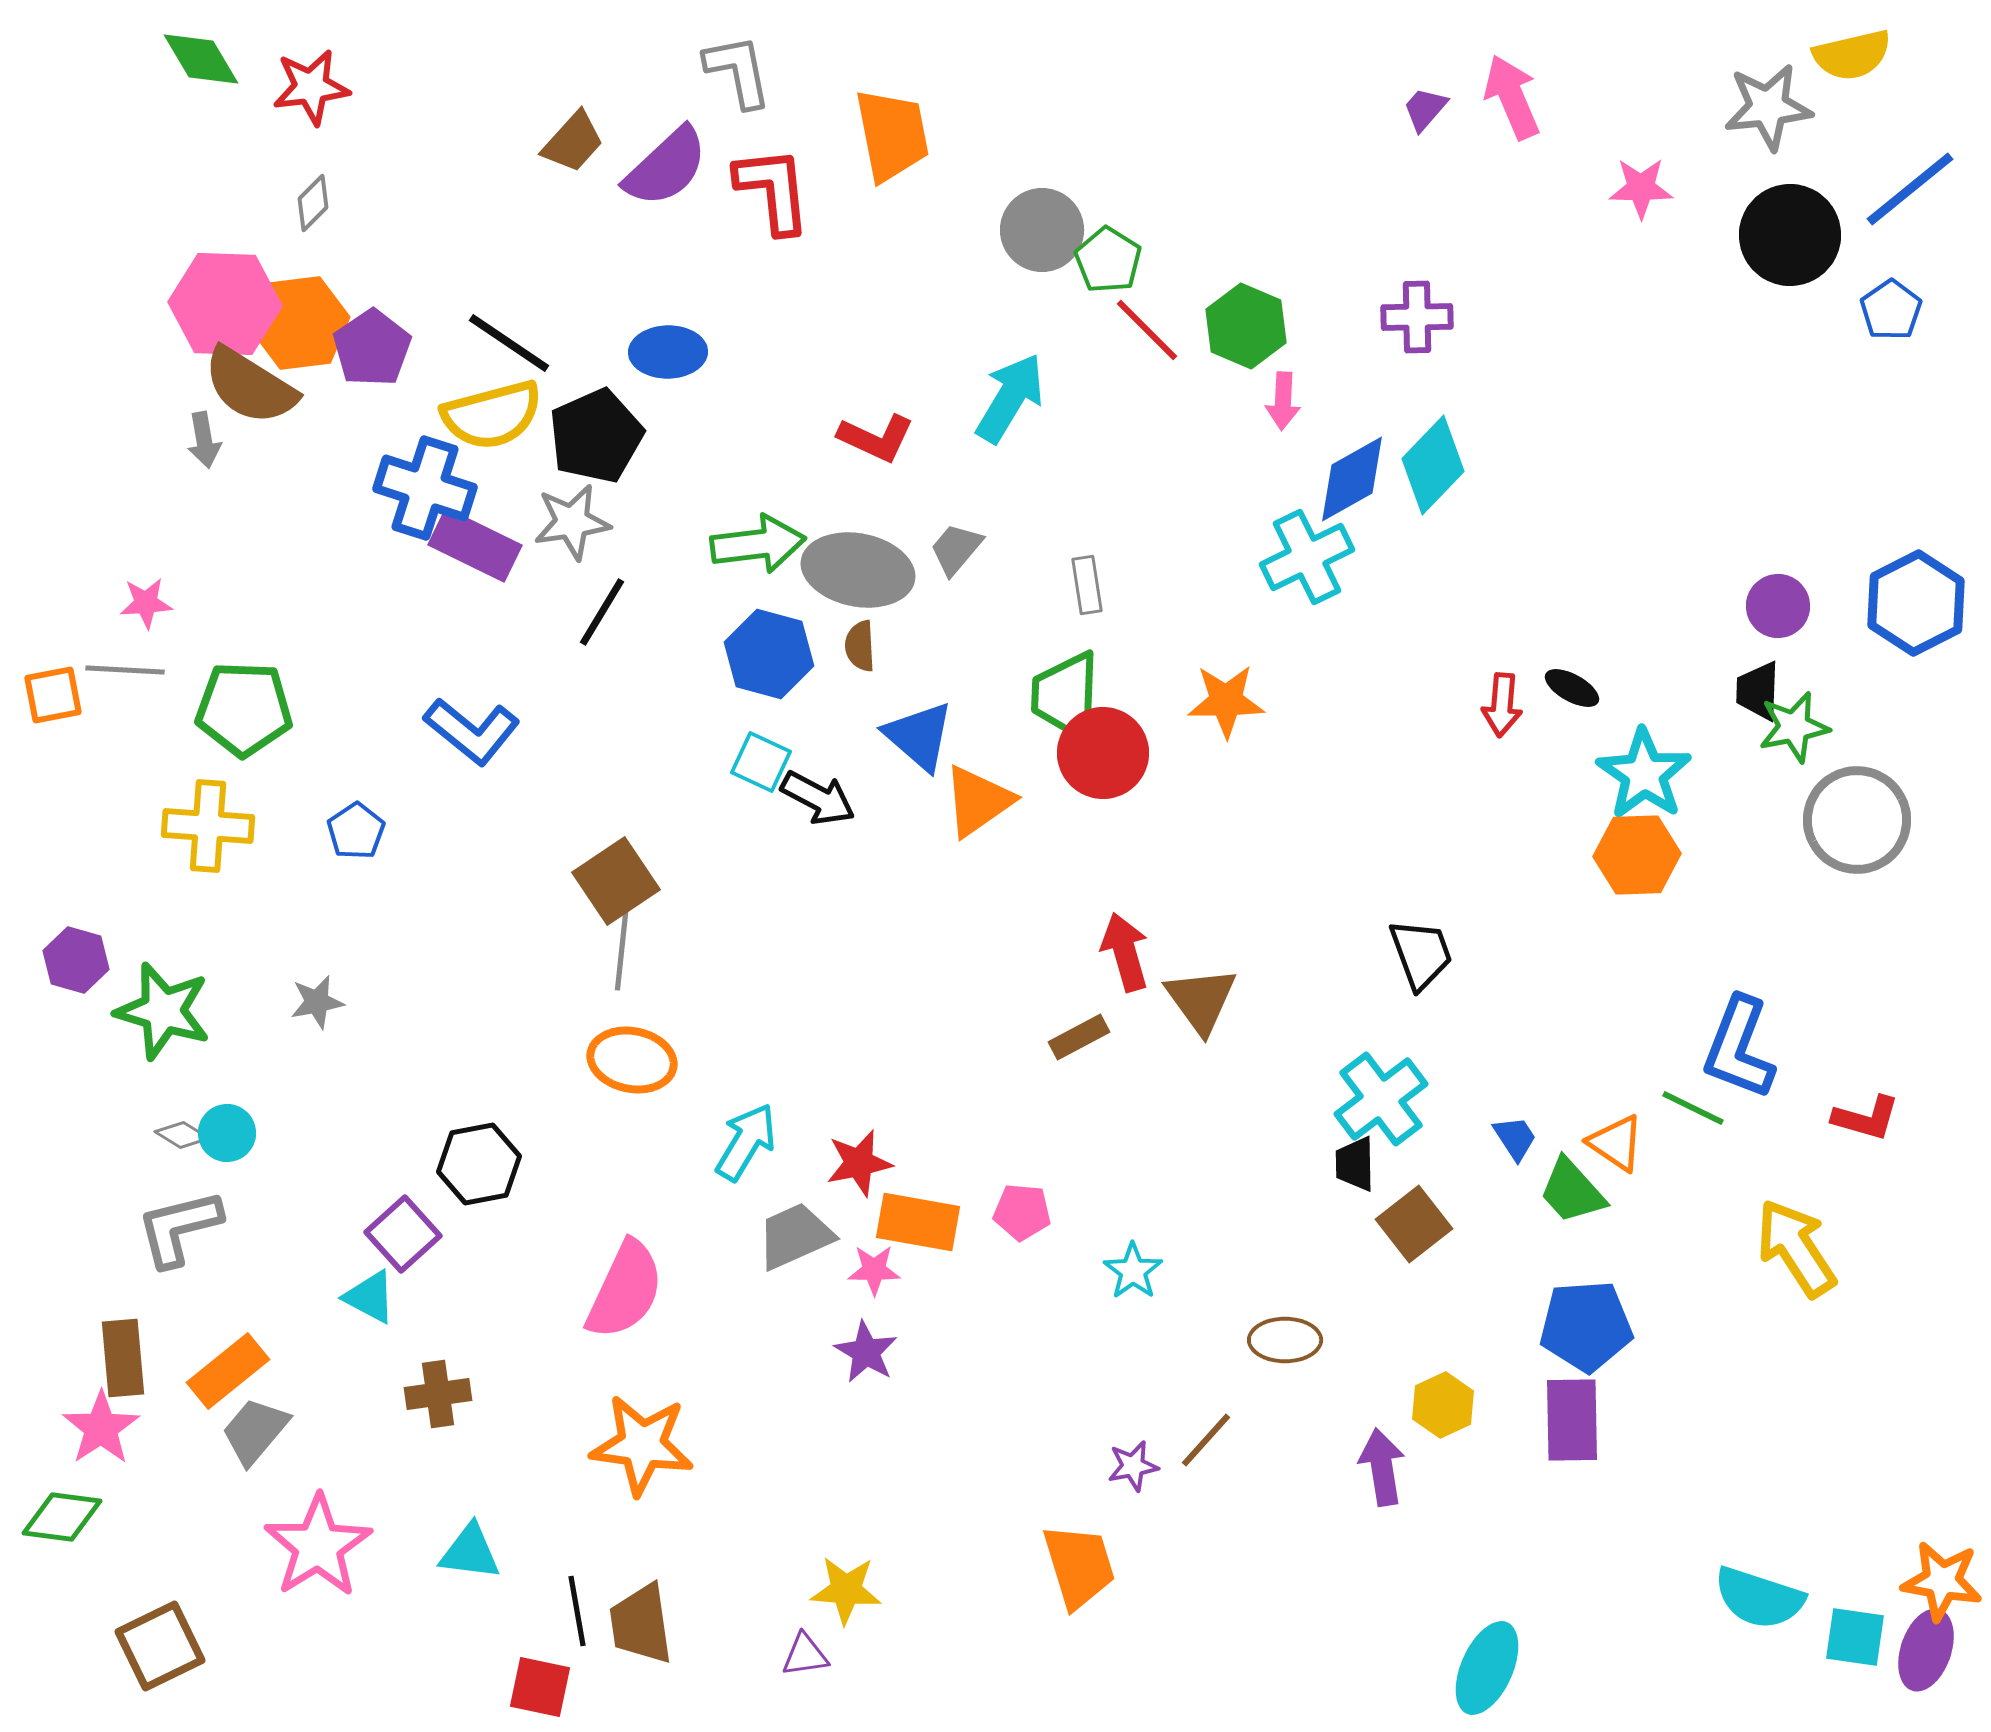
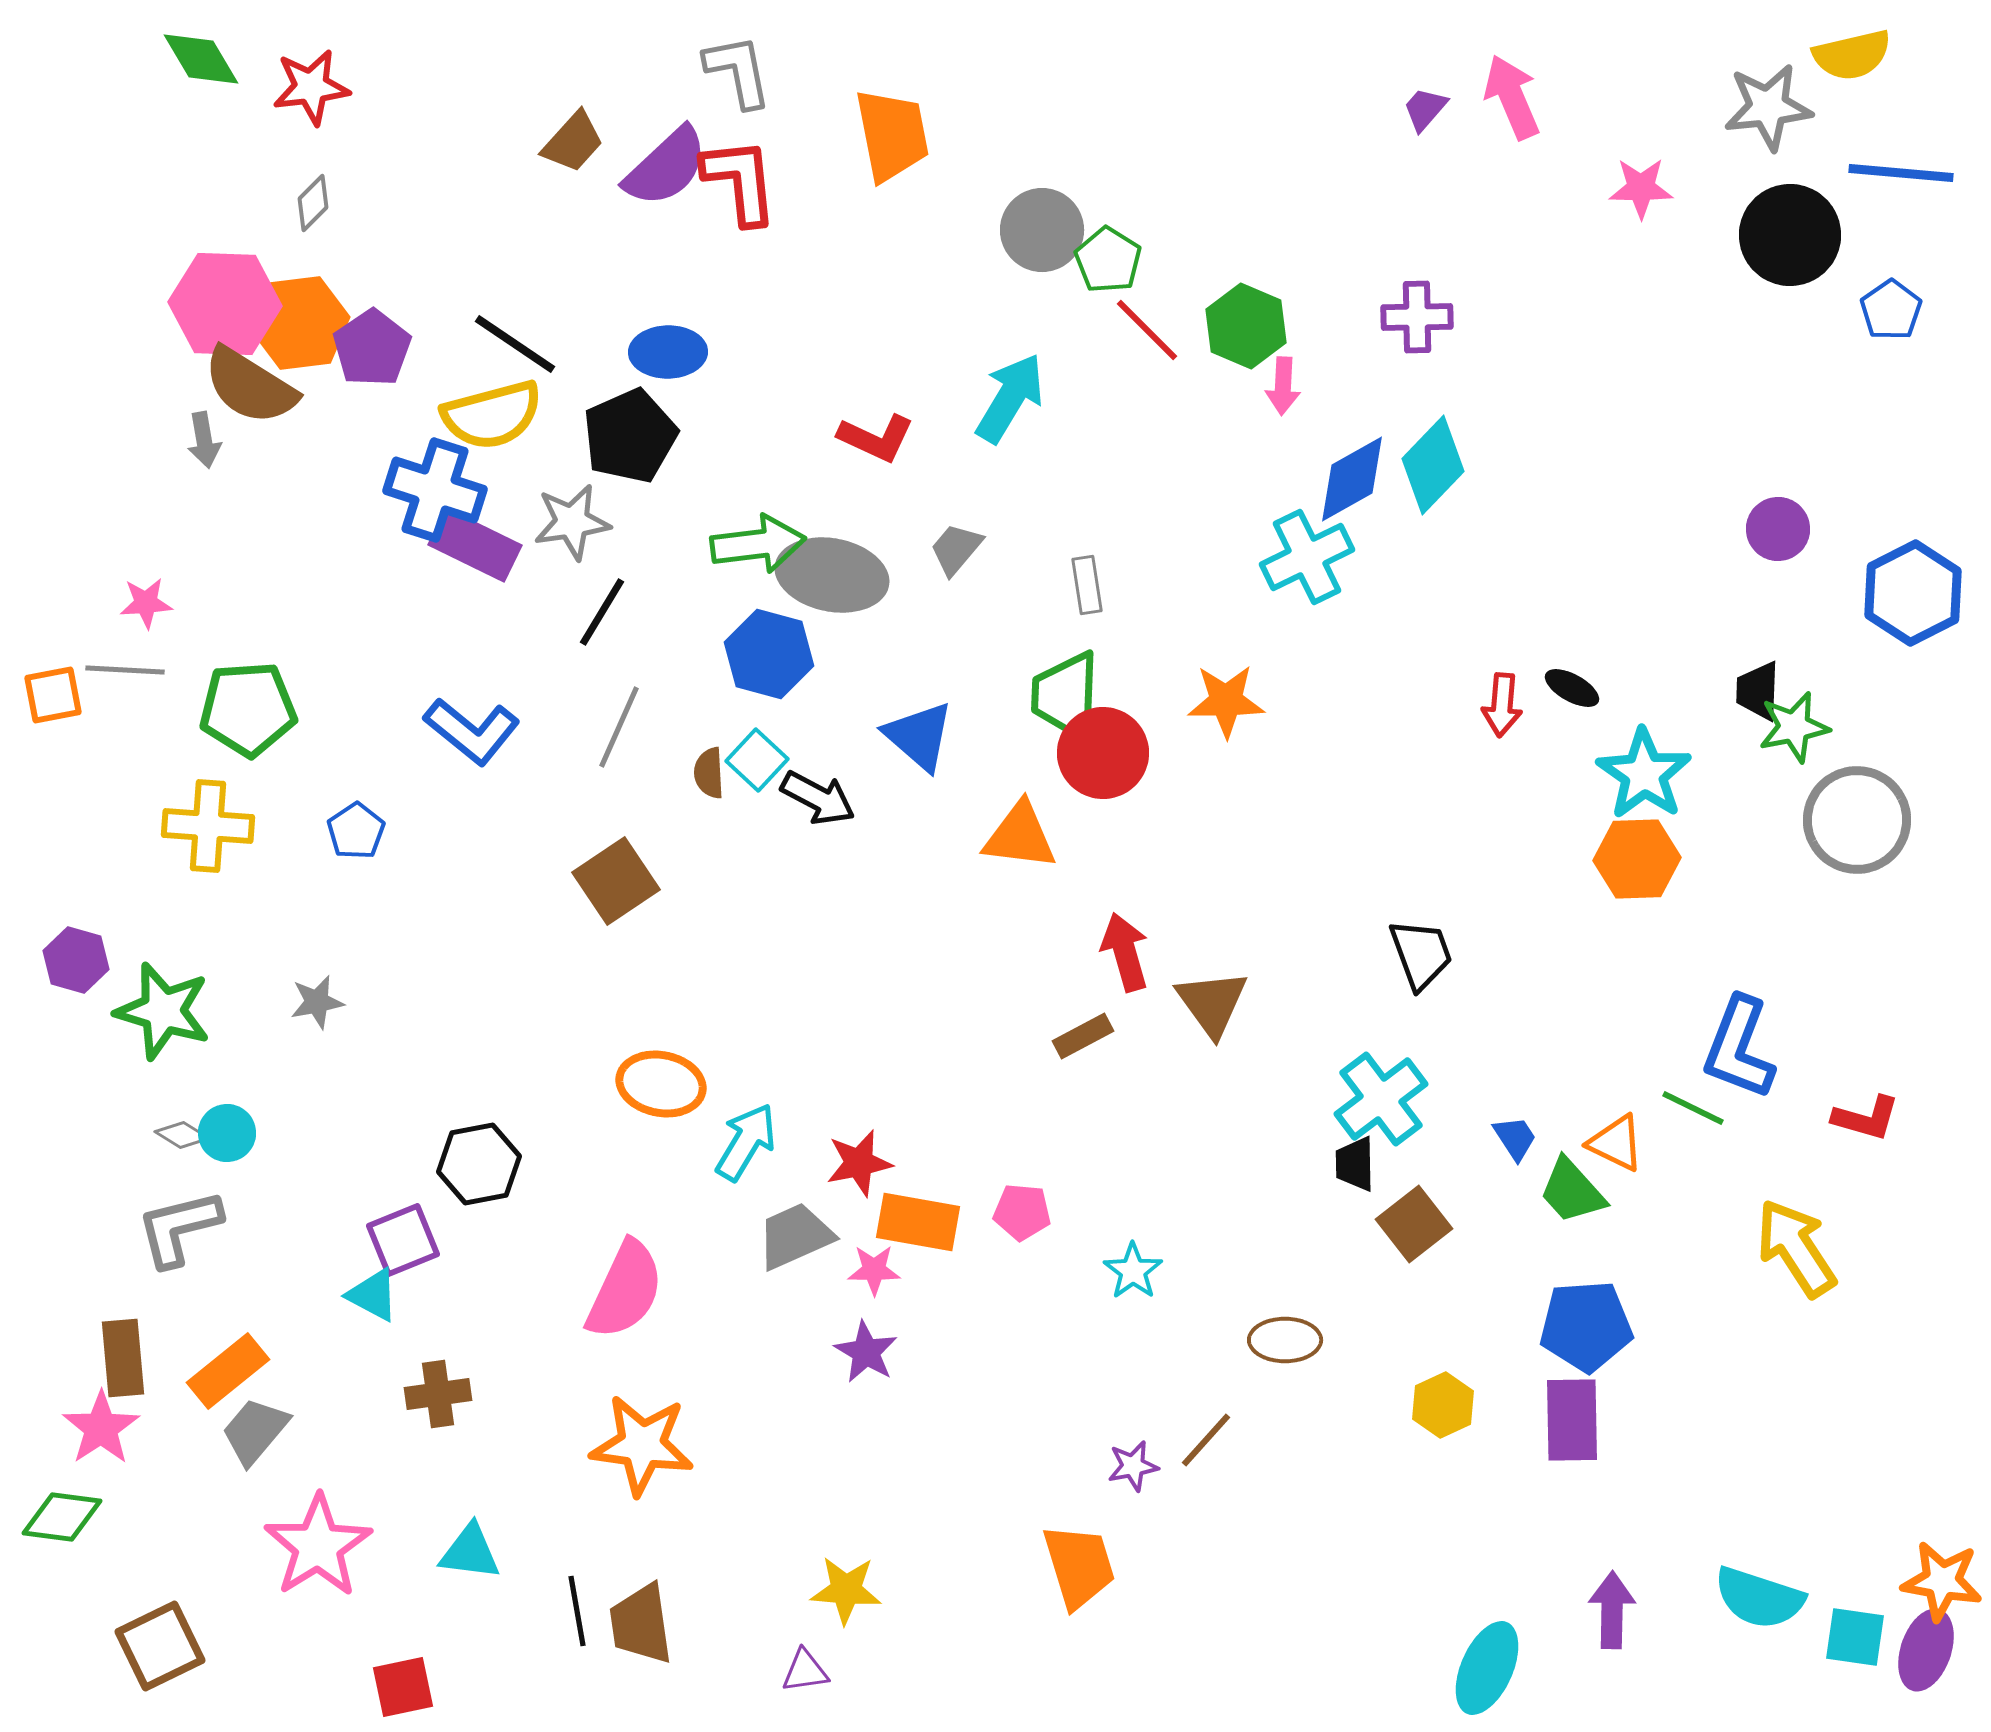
blue line at (1910, 189): moved 9 px left, 16 px up; rotated 44 degrees clockwise
red L-shape at (773, 190): moved 33 px left, 9 px up
black line at (509, 343): moved 6 px right, 1 px down
pink arrow at (1283, 401): moved 15 px up
black pentagon at (596, 436): moved 34 px right
blue cross at (425, 488): moved 10 px right, 2 px down
gray ellipse at (858, 570): moved 26 px left, 5 px down
blue hexagon at (1916, 603): moved 3 px left, 10 px up
purple circle at (1778, 606): moved 77 px up
brown semicircle at (860, 646): moved 151 px left, 127 px down
green pentagon at (244, 709): moved 4 px right; rotated 6 degrees counterclockwise
cyan square at (761, 762): moved 4 px left, 2 px up; rotated 18 degrees clockwise
orange triangle at (978, 801): moved 42 px right, 35 px down; rotated 42 degrees clockwise
orange hexagon at (1637, 855): moved 4 px down
gray line at (622, 947): moved 3 px left, 220 px up; rotated 18 degrees clockwise
brown triangle at (1201, 1000): moved 11 px right, 3 px down
brown rectangle at (1079, 1037): moved 4 px right, 1 px up
orange ellipse at (632, 1060): moved 29 px right, 24 px down
orange triangle at (1616, 1143): rotated 8 degrees counterclockwise
purple square at (403, 1234): moved 6 px down; rotated 20 degrees clockwise
cyan triangle at (370, 1297): moved 3 px right, 2 px up
purple arrow at (1382, 1467): moved 230 px right, 143 px down; rotated 10 degrees clockwise
purple triangle at (805, 1655): moved 16 px down
red square at (540, 1687): moved 137 px left; rotated 24 degrees counterclockwise
